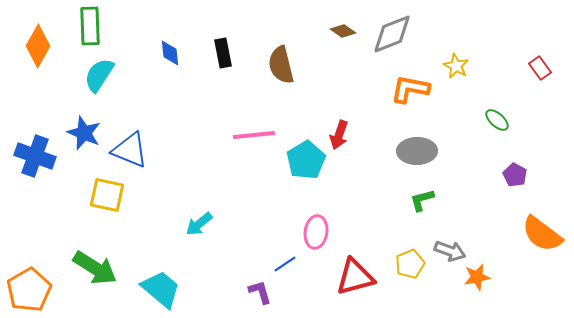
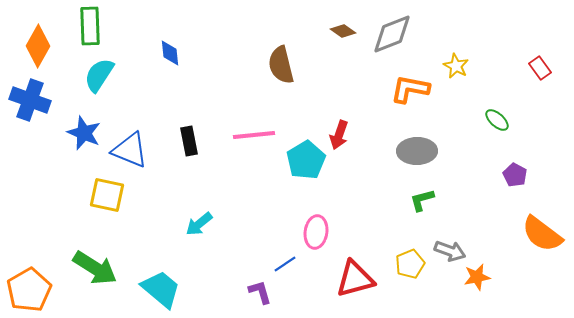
black rectangle: moved 34 px left, 88 px down
blue cross: moved 5 px left, 56 px up
red triangle: moved 2 px down
